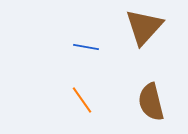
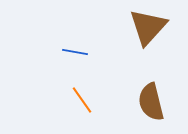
brown triangle: moved 4 px right
blue line: moved 11 px left, 5 px down
